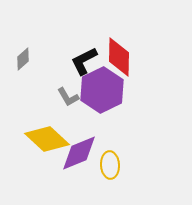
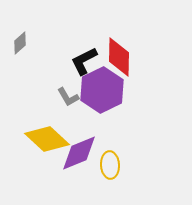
gray diamond: moved 3 px left, 16 px up
